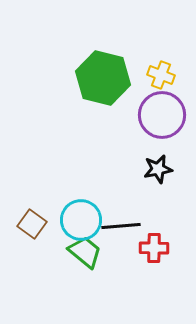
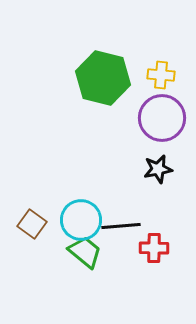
yellow cross: rotated 16 degrees counterclockwise
purple circle: moved 3 px down
